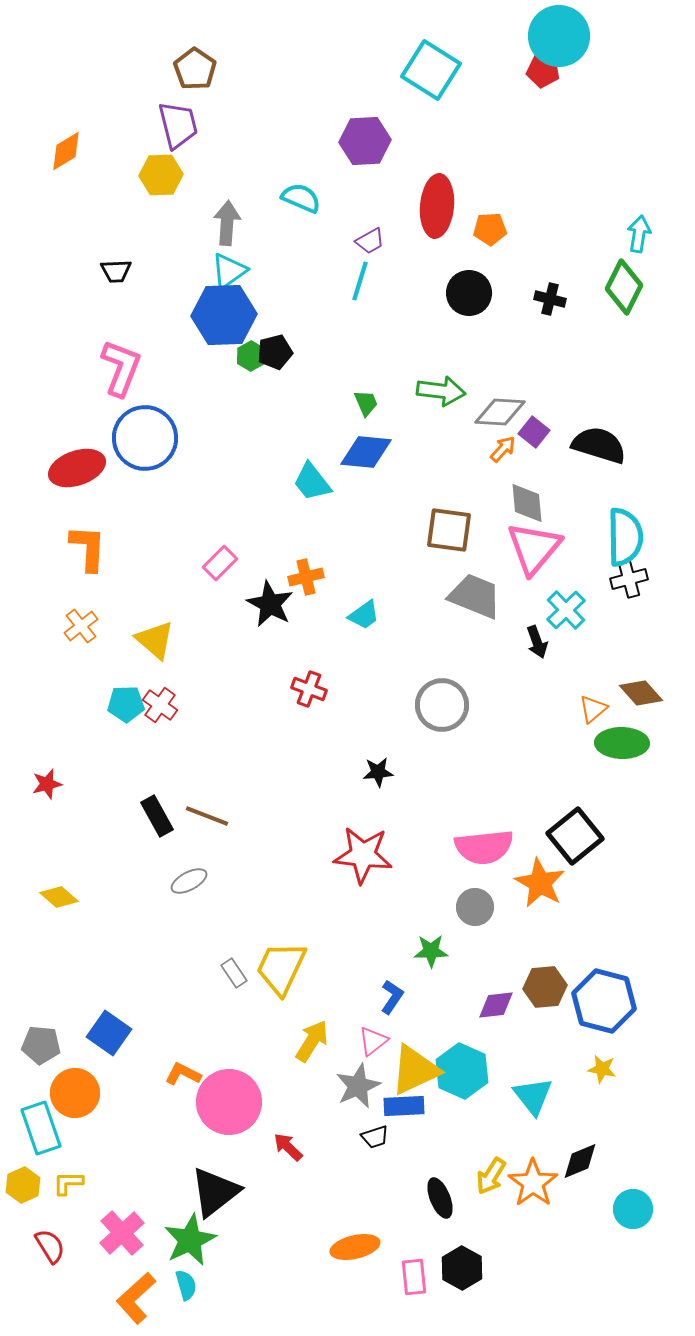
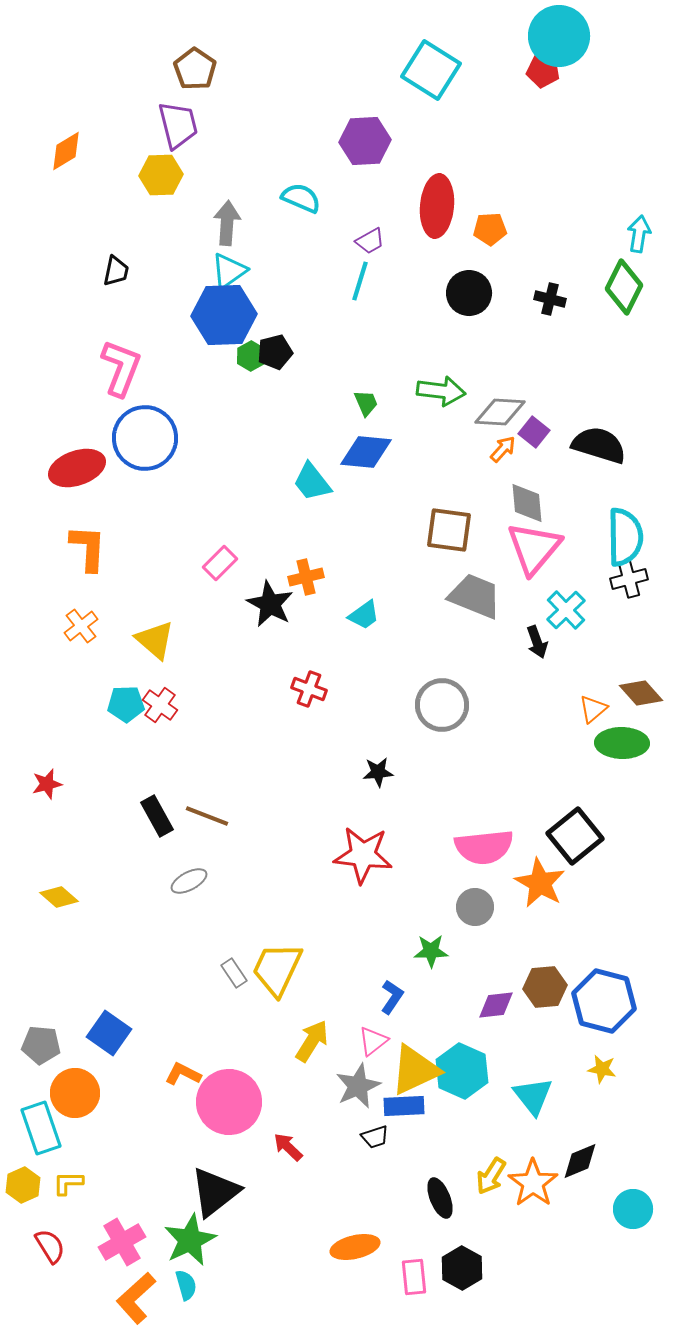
black trapezoid at (116, 271): rotated 76 degrees counterclockwise
yellow trapezoid at (281, 968): moved 4 px left, 1 px down
pink cross at (122, 1233): moved 9 px down; rotated 12 degrees clockwise
